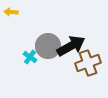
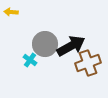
gray circle: moved 3 px left, 2 px up
cyan cross: moved 3 px down
